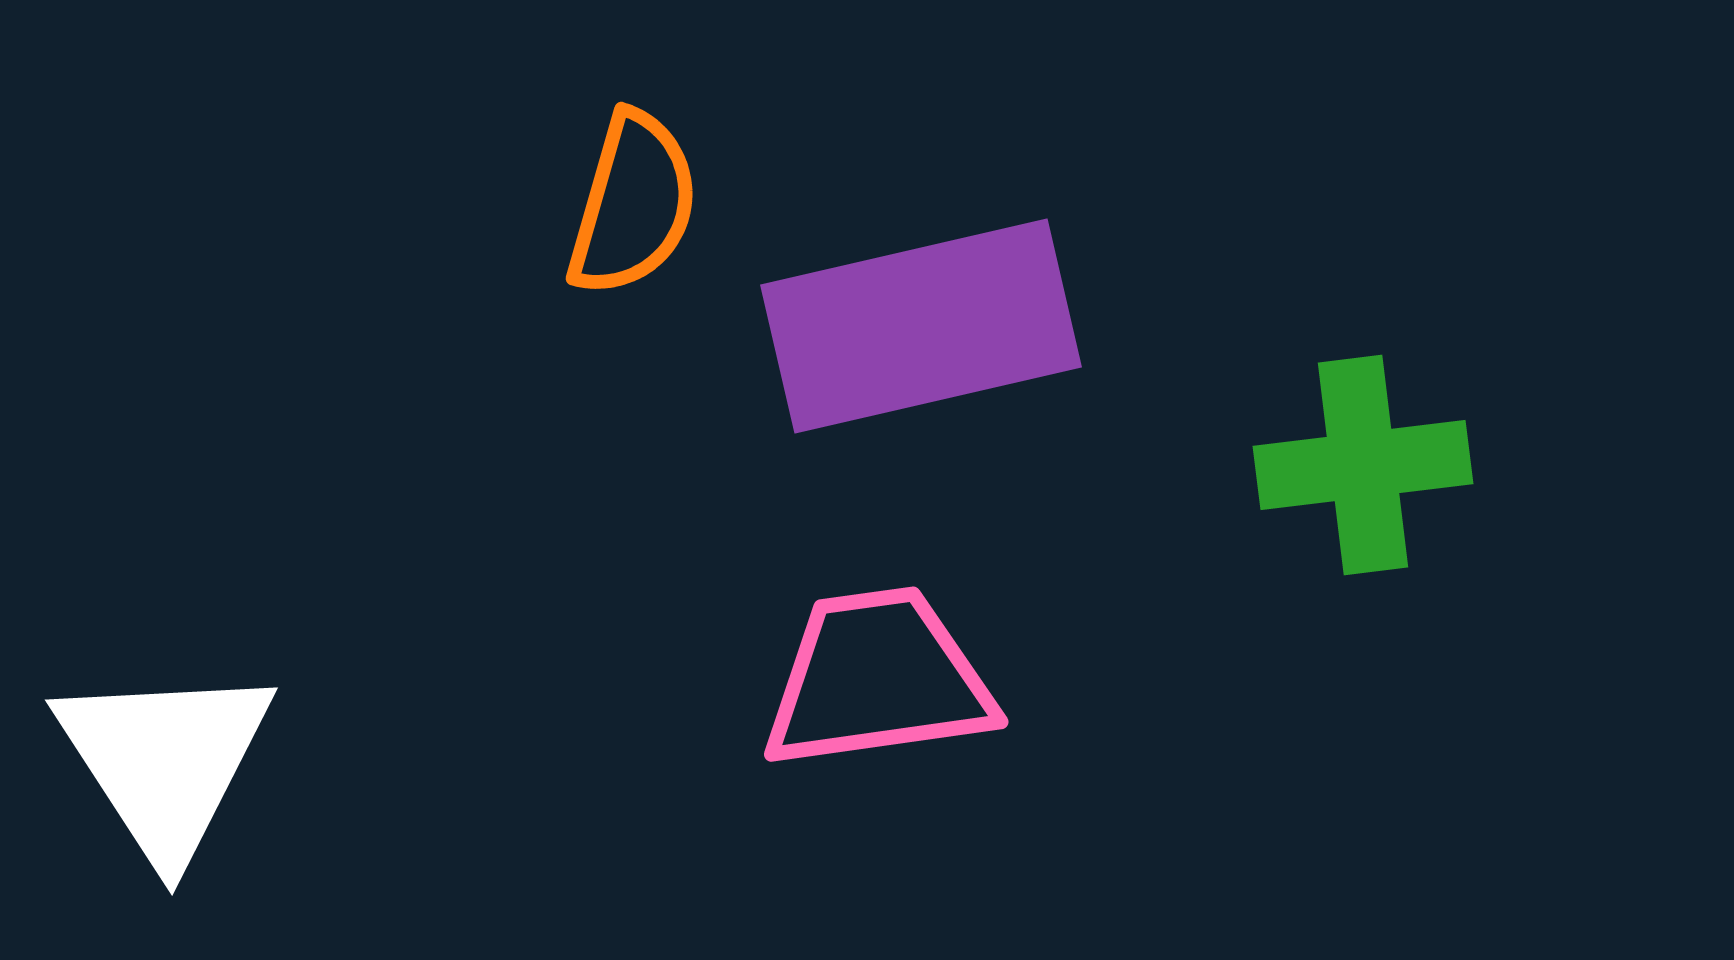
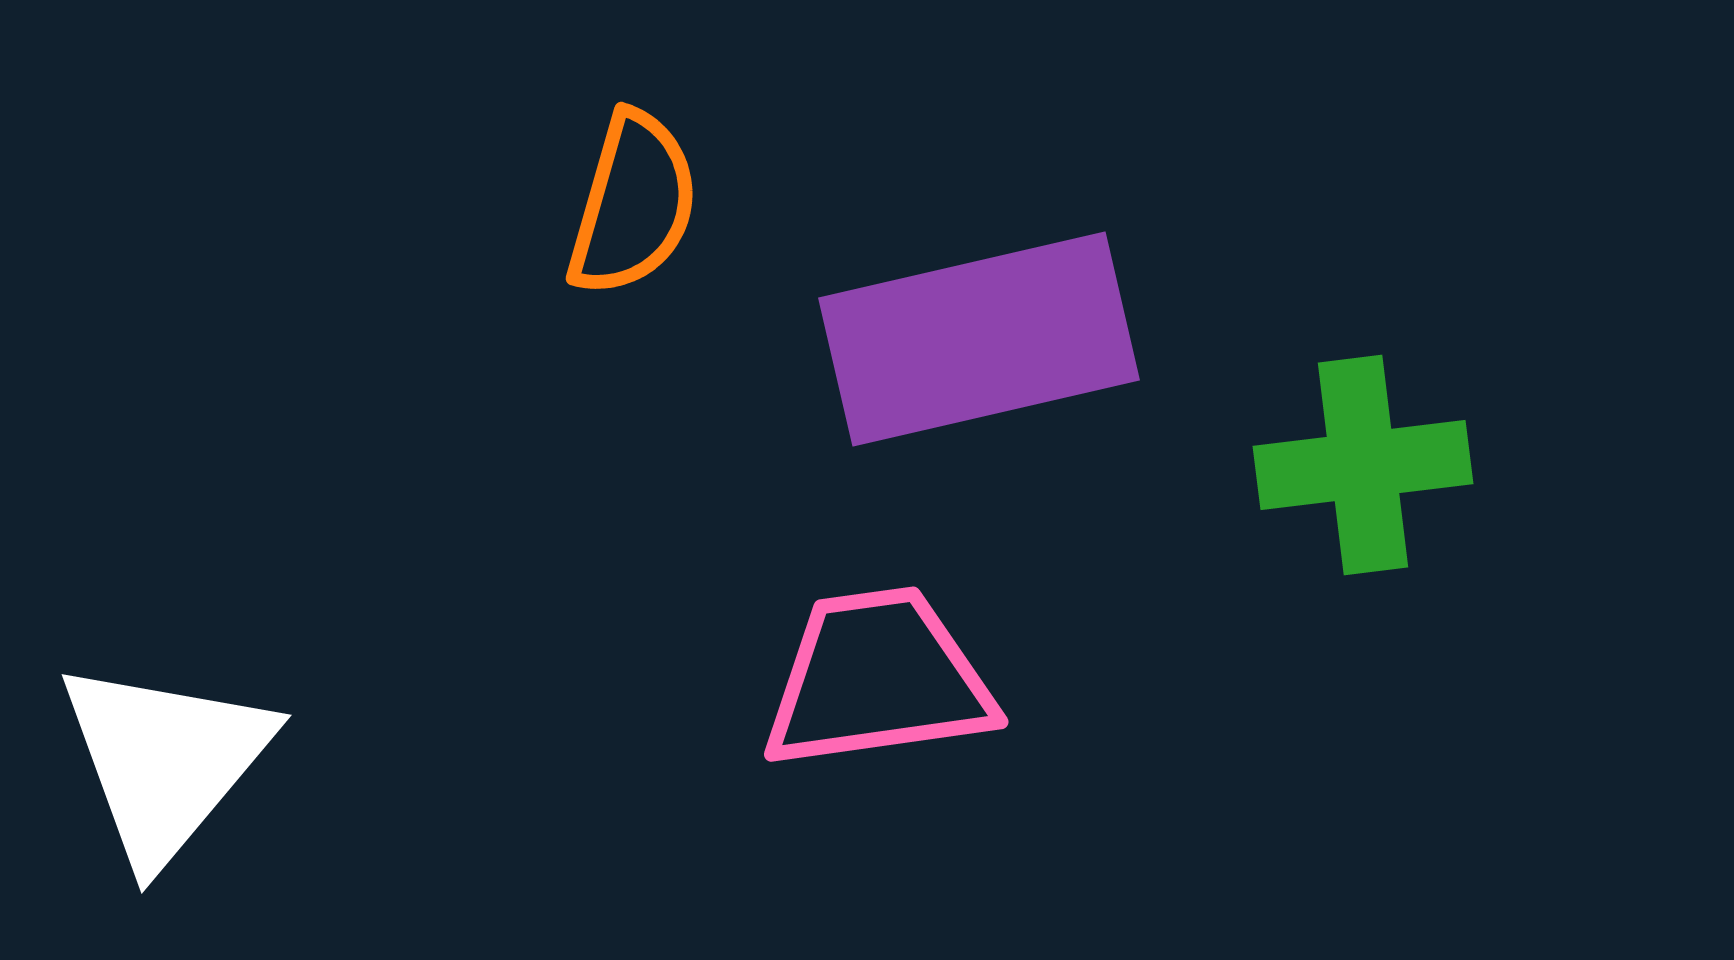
purple rectangle: moved 58 px right, 13 px down
white triangle: rotated 13 degrees clockwise
